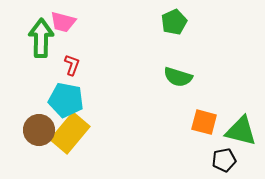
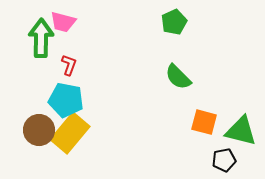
red L-shape: moved 3 px left
green semicircle: rotated 28 degrees clockwise
